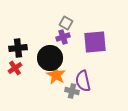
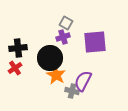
purple semicircle: rotated 40 degrees clockwise
